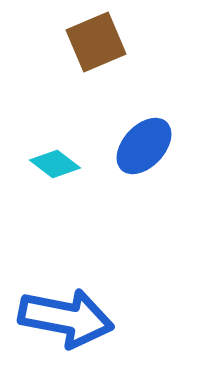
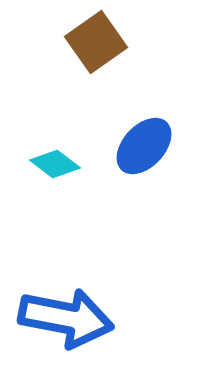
brown square: rotated 12 degrees counterclockwise
